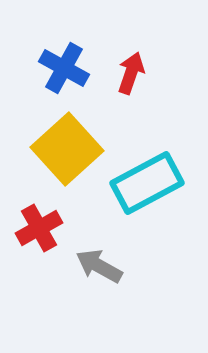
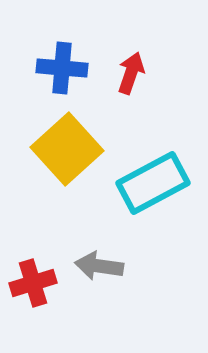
blue cross: moved 2 px left; rotated 24 degrees counterclockwise
cyan rectangle: moved 6 px right
red cross: moved 6 px left, 55 px down; rotated 12 degrees clockwise
gray arrow: rotated 21 degrees counterclockwise
